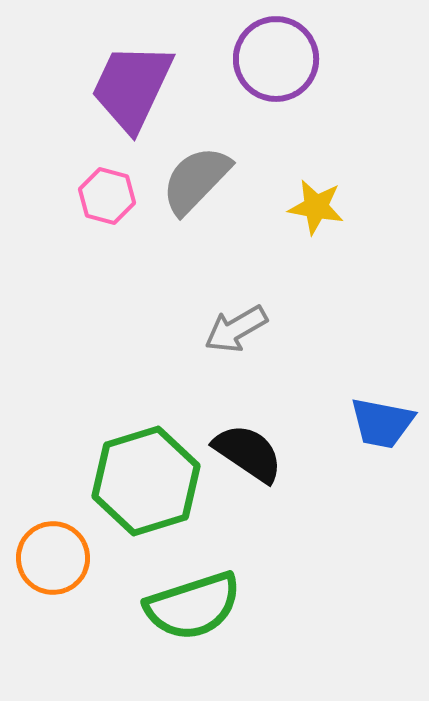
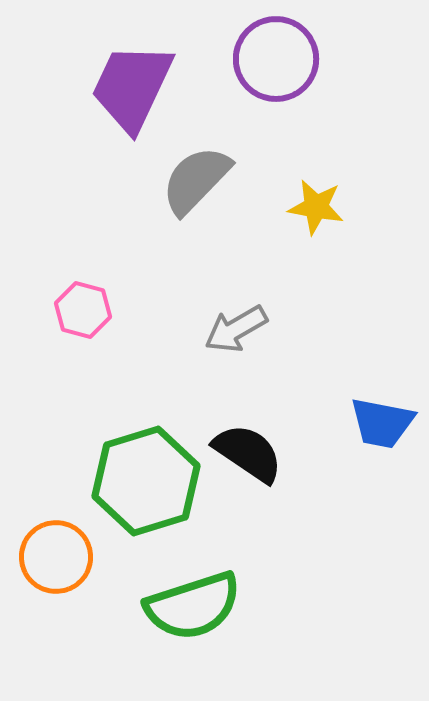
pink hexagon: moved 24 px left, 114 px down
orange circle: moved 3 px right, 1 px up
